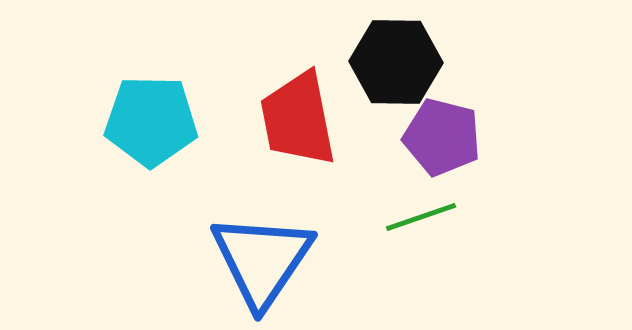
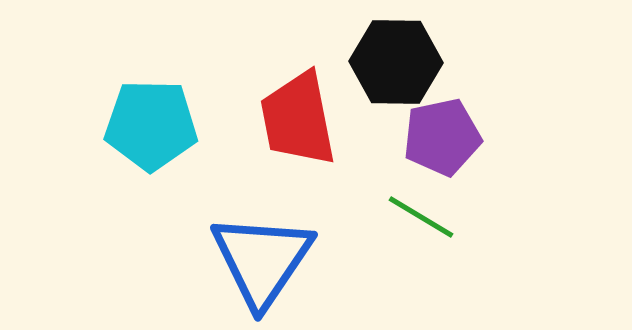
cyan pentagon: moved 4 px down
purple pentagon: rotated 26 degrees counterclockwise
green line: rotated 50 degrees clockwise
